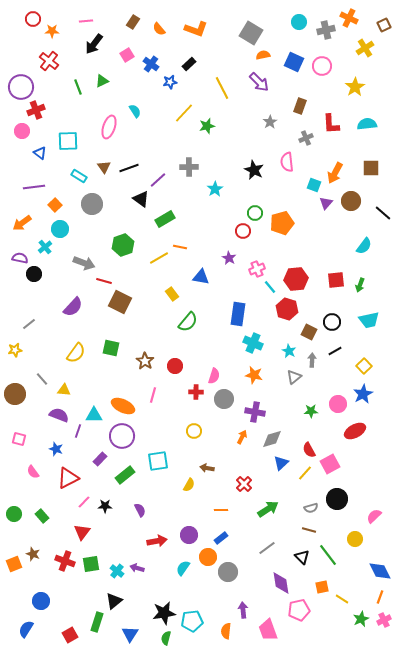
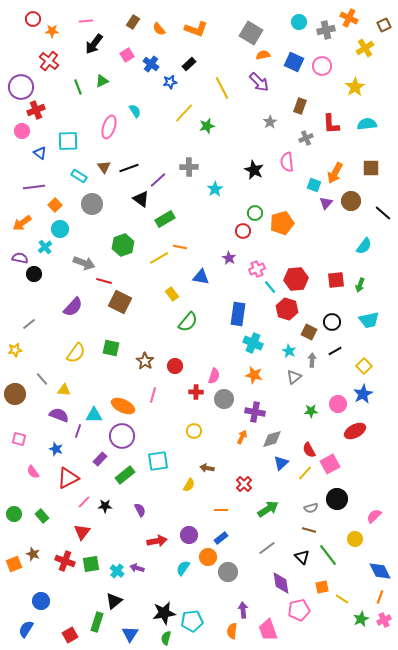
orange semicircle at (226, 631): moved 6 px right
